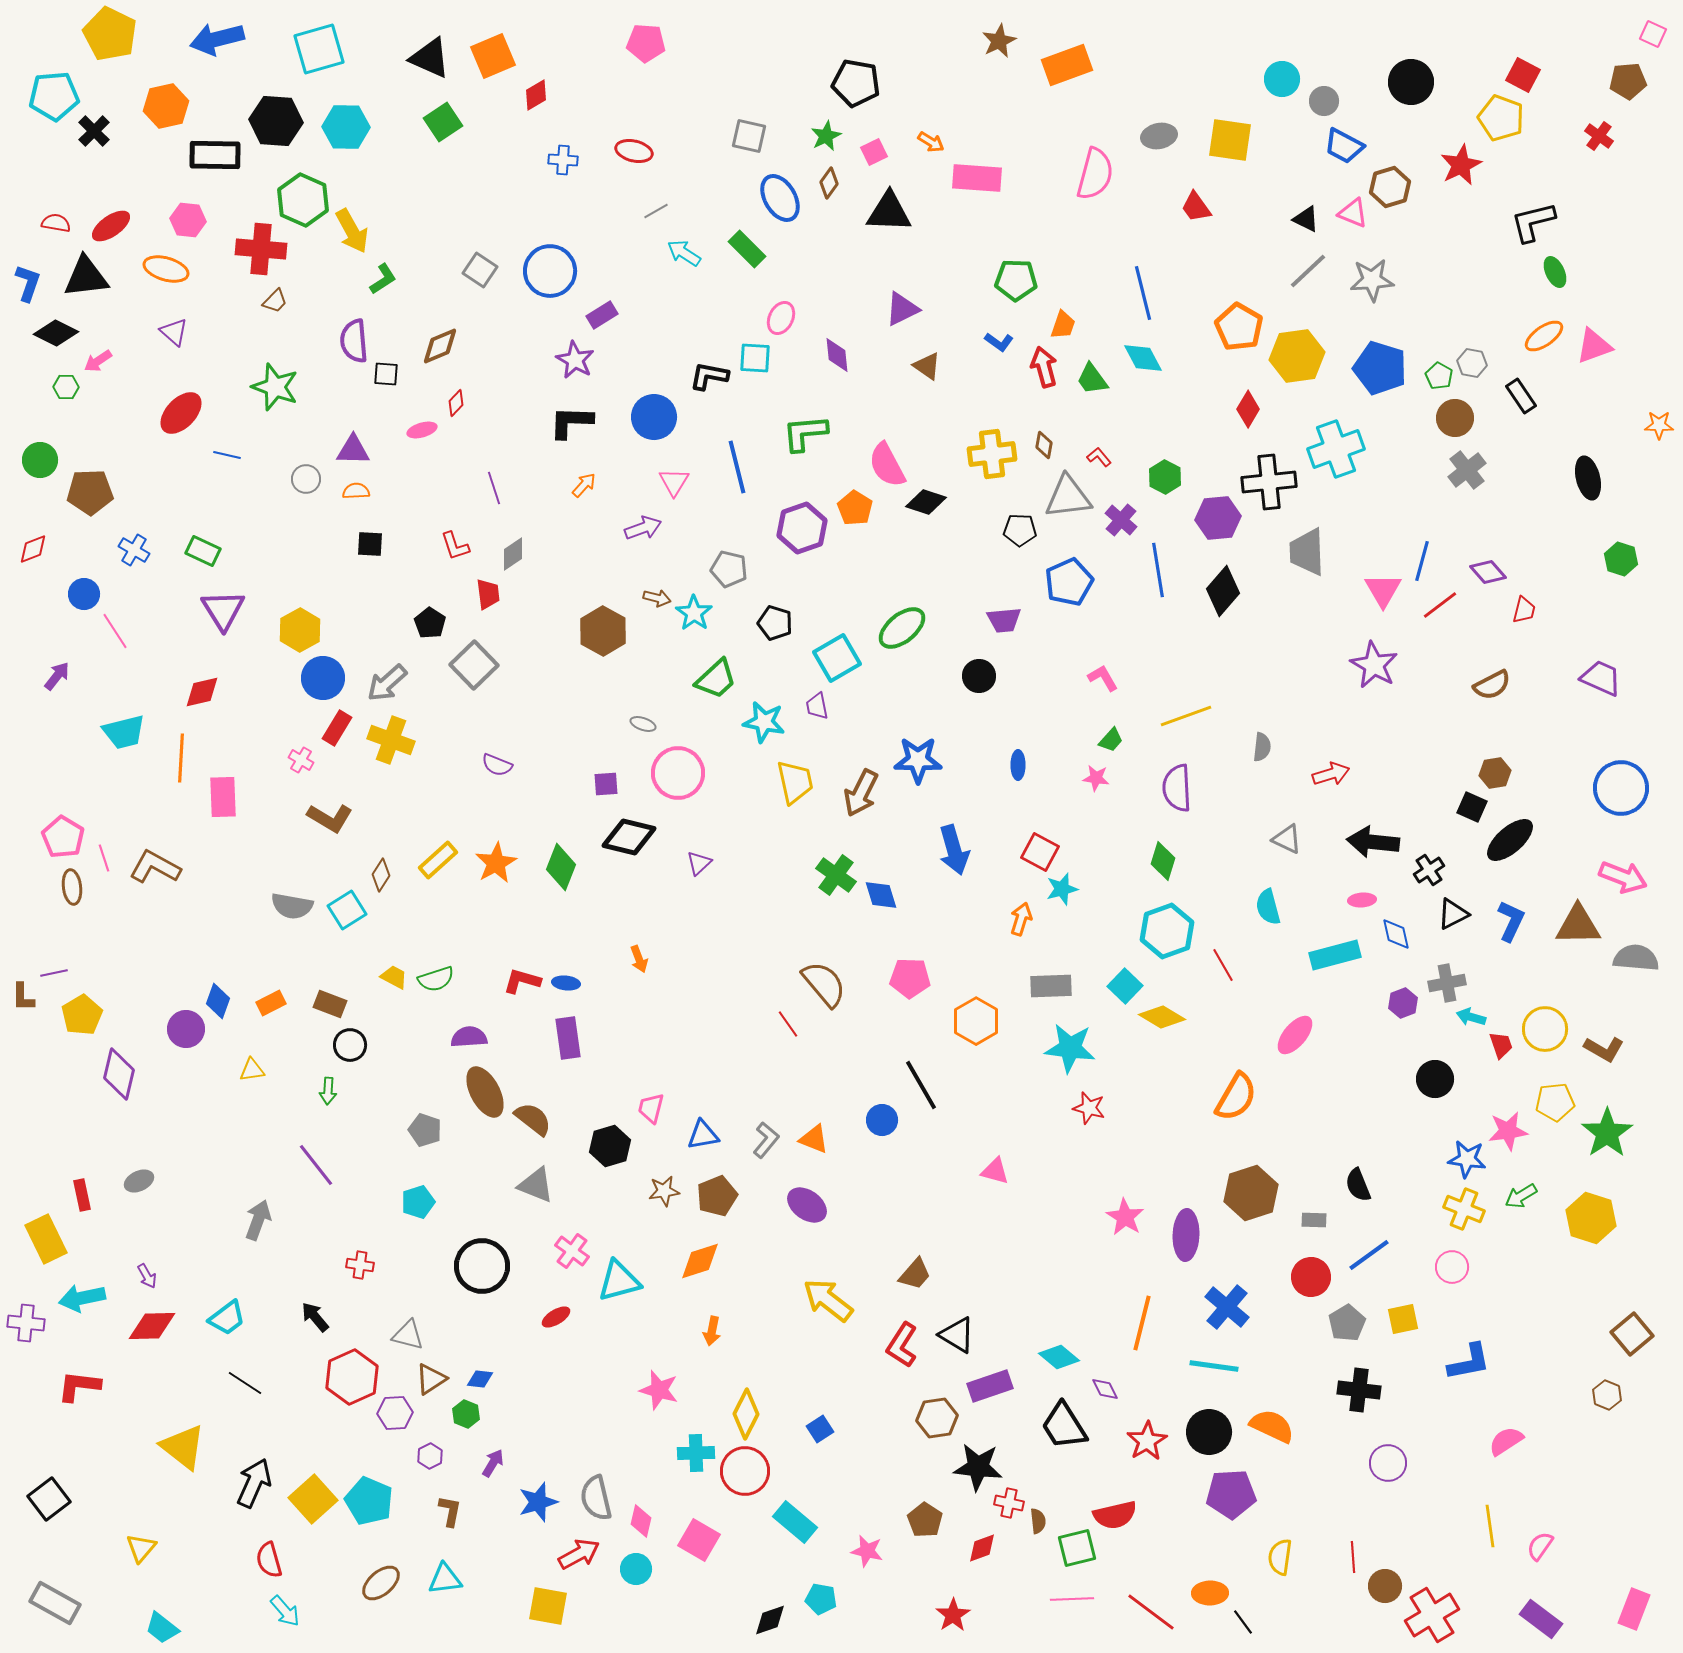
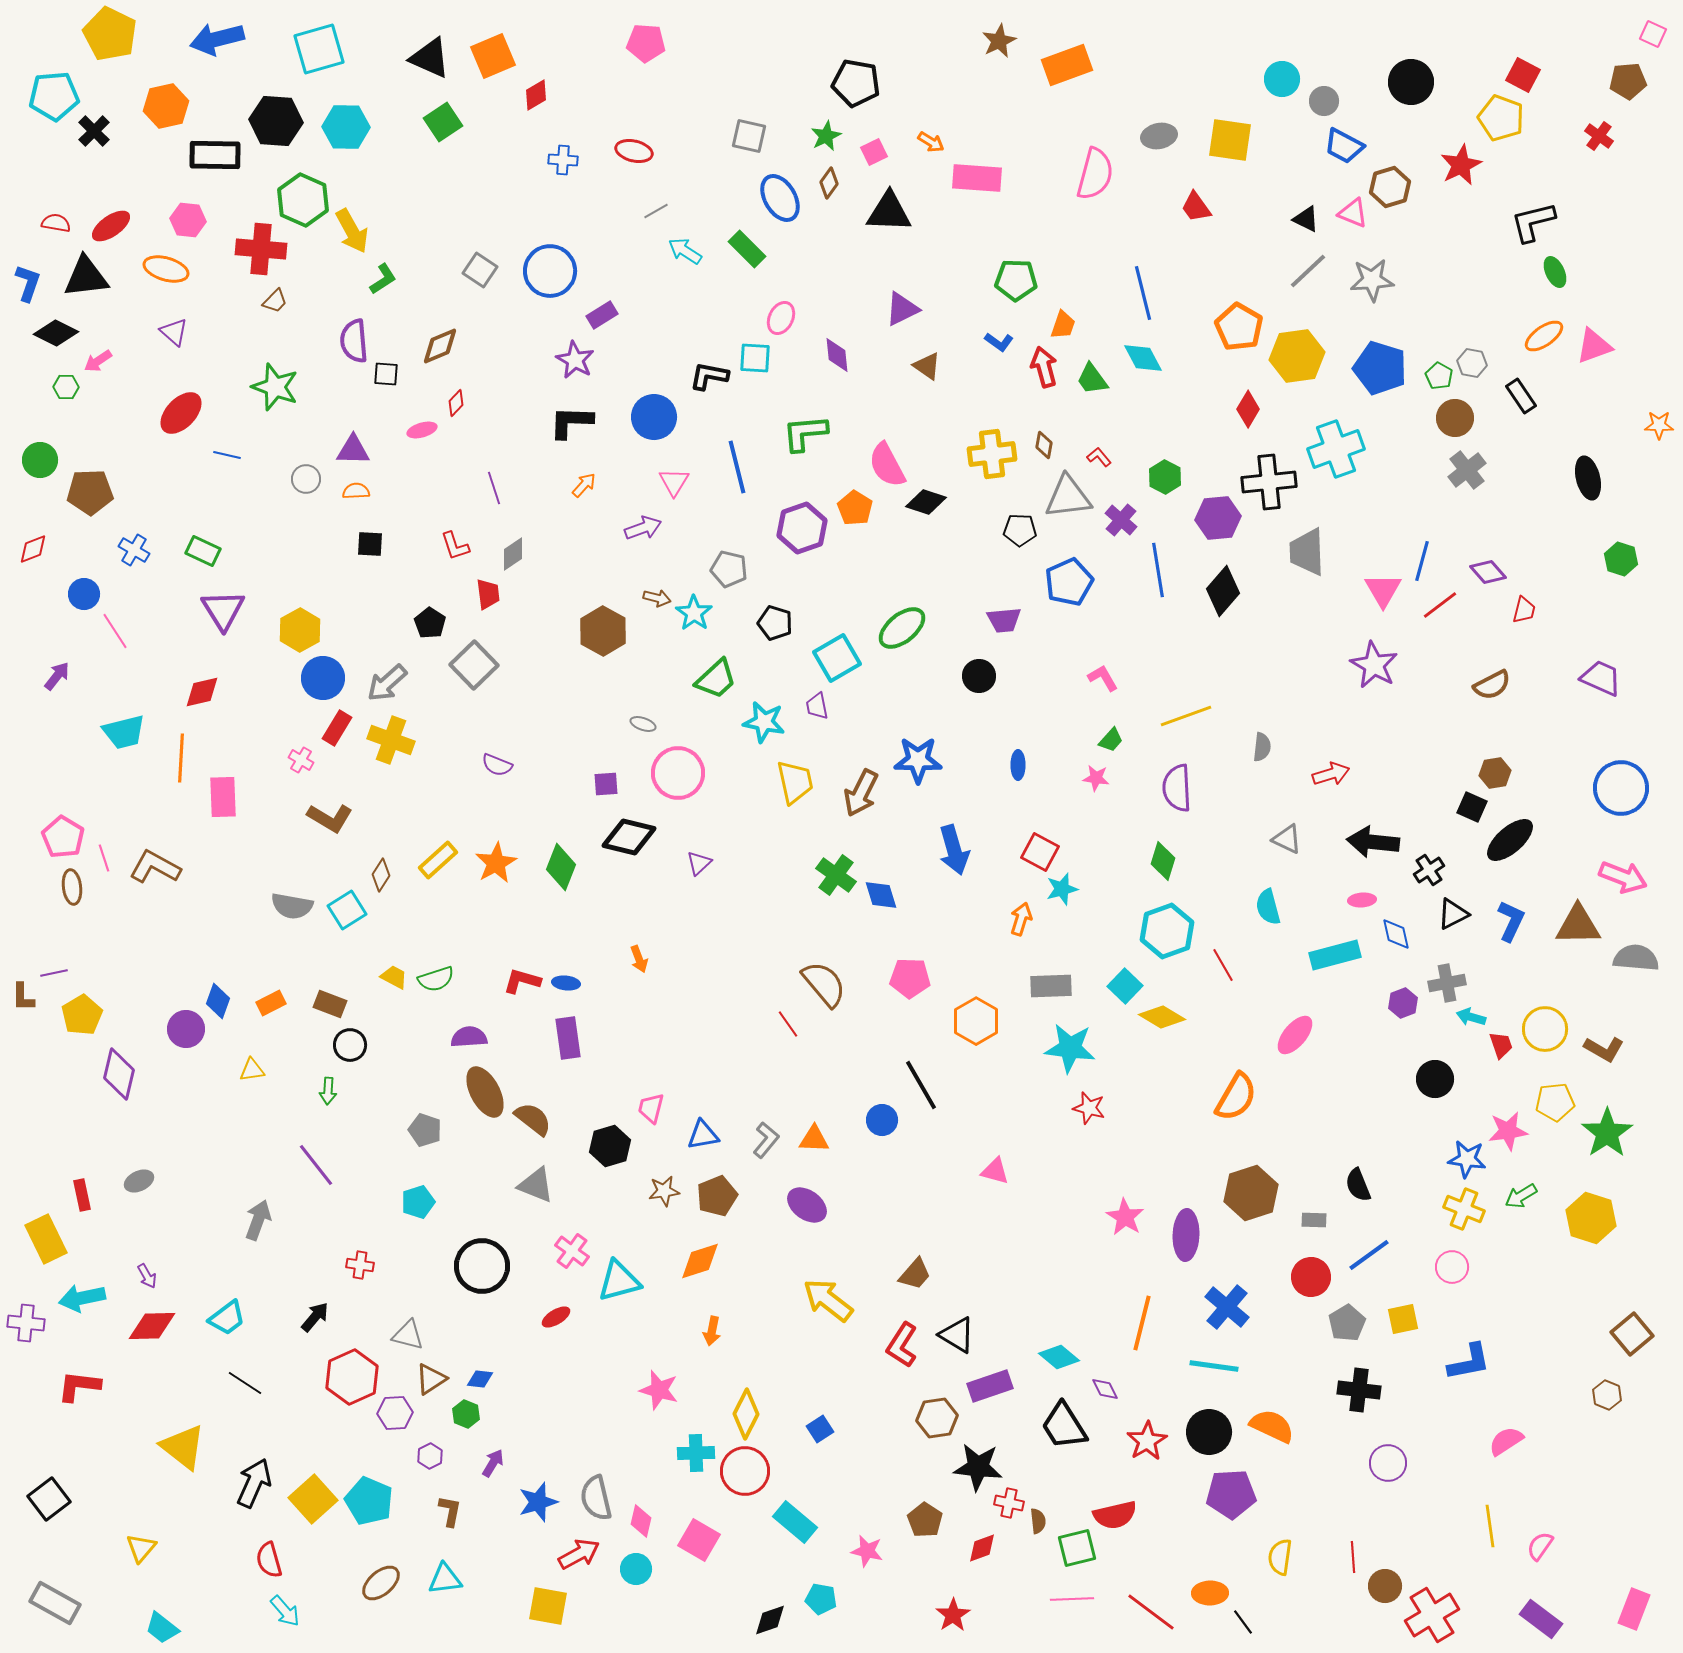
cyan arrow at (684, 253): moved 1 px right, 2 px up
orange triangle at (814, 1139): rotated 20 degrees counterclockwise
black arrow at (315, 1317): rotated 80 degrees clockwise
